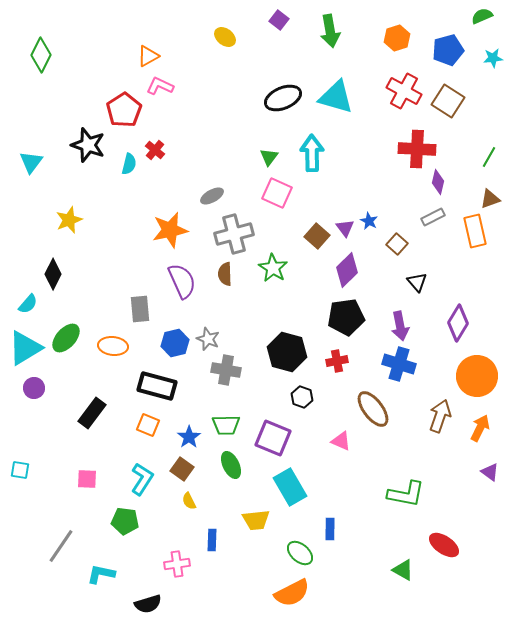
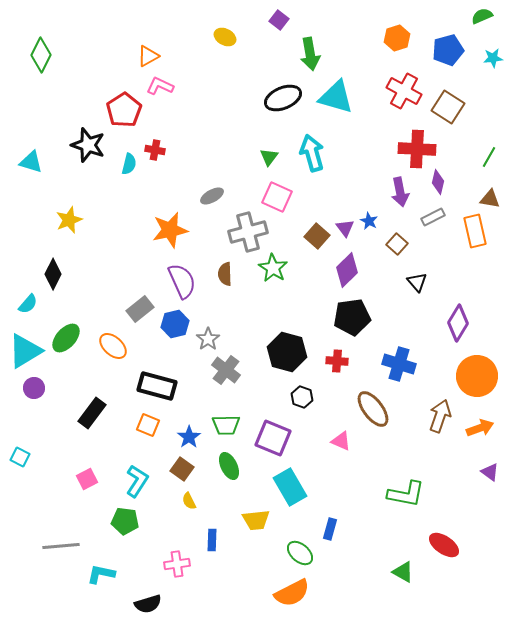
green arrow at (330, 31): moved 20 px left, 23 px down
yellow ellipse at (225, 37): rotated 10 degrees counterclockwise
brown square at (448, 101): moved 6 px down
red cross at (155, 150): rotated 30 degrees counterclockwise
cyan arrow at (312, 153): rotated 15 degrees counterclockwise
cyan triangle at (31, 162): rotated 50 degrees counterclockwise
pink square at (277, 193): moved 4 px down
brown triangle at (490, 199): rotated 30 degrees clockwise
gray cross at (234, 234): moved 14 px right, 2 px up
gray rectangle at (140, 309): rotated 56 degrees clockwise
black pentagon at (346, 317): moved 6 px right
purple arrow at (400, 326): moved 134 px up
gray star at (208, 339): rotated 15 degrees clockwise
blue hexagon at (175, 343): moved 19 px up
orange ellipse at (113, 346): rotated 36 degrees clockwise
cyan triangle at (25, 348): moved 3 px down
red cross at (337, 361): rotated 15 degrees clockwise
gray cross at (226, 370): rotated 28 degrees clockwise
orange arrow at (480, 428): rotated 44 degrees clockwise
green ellipse at (231, 465): moved 2 px left, 1 px down
cyan square at (20, 470): moved 13 px up; rotated 18 degrees clockwise
pink square at (87, 479): rotated 30 degrees counterclockwise
cyan L-shape at (142, 479): moved 5 px left, 2 px down
blue rectangle at (330, 529): rotated 15 degrees clockwise
gray line at (61, 546): rotated 51 degrees clockwise
green triangle at (403, 570): moved 2 px down
